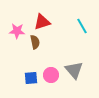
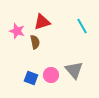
pink star: rotated 14 degrees clockwise
blue square: rotated 24 degrees clockwise
